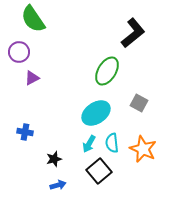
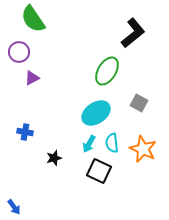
black star: moved 1 px up
black square: rotated 25 degrees counterclockwise
blue arrow: moved 44 px left, 22 px down; rotated 70 degrees clockwise
